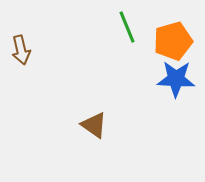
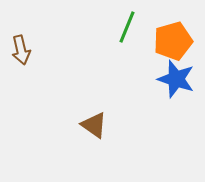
green line: rotated 44 degrees clockwise
blue star: rotated 15 degrees clockwise
